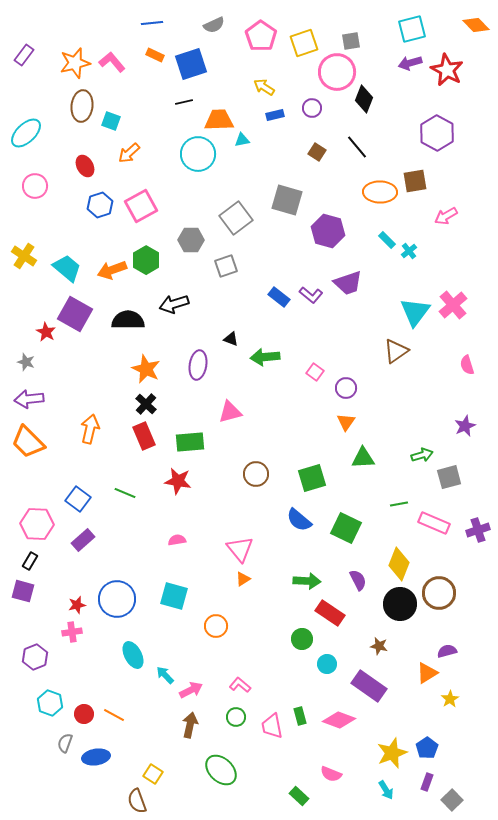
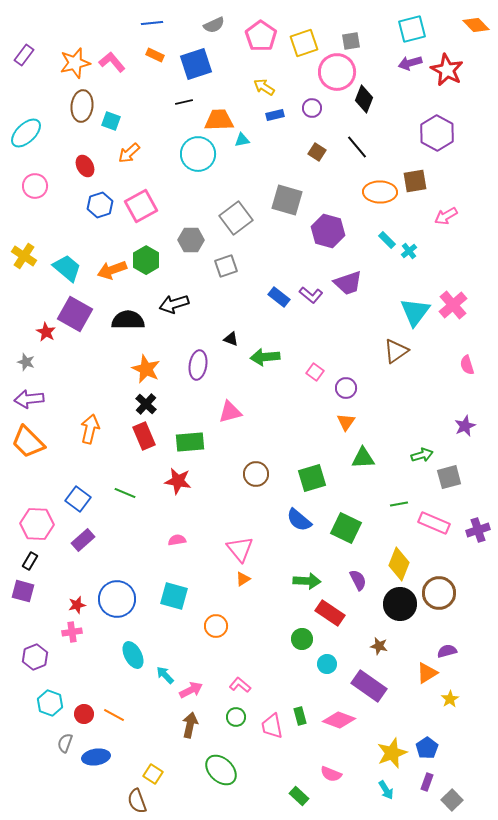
blue square at (191, 64): moved 5 px right
